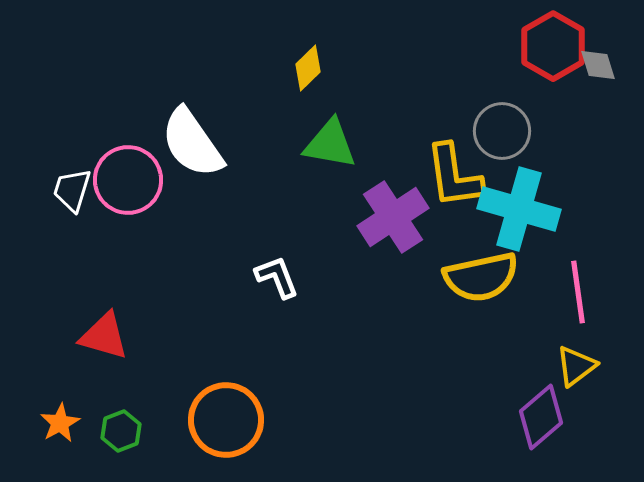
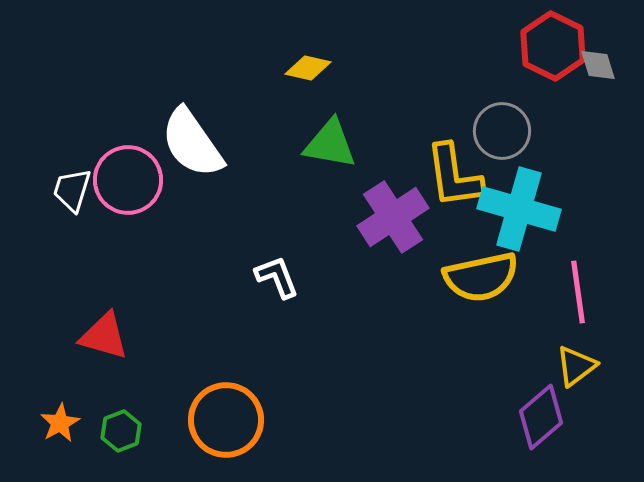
red hexagon: rotated 4 degrees counterclockwise
yellow diamond: rotated 57 degrees clockwise
